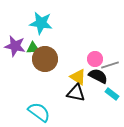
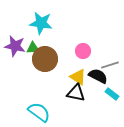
pink circle: moved 12 px left, 8 px up
